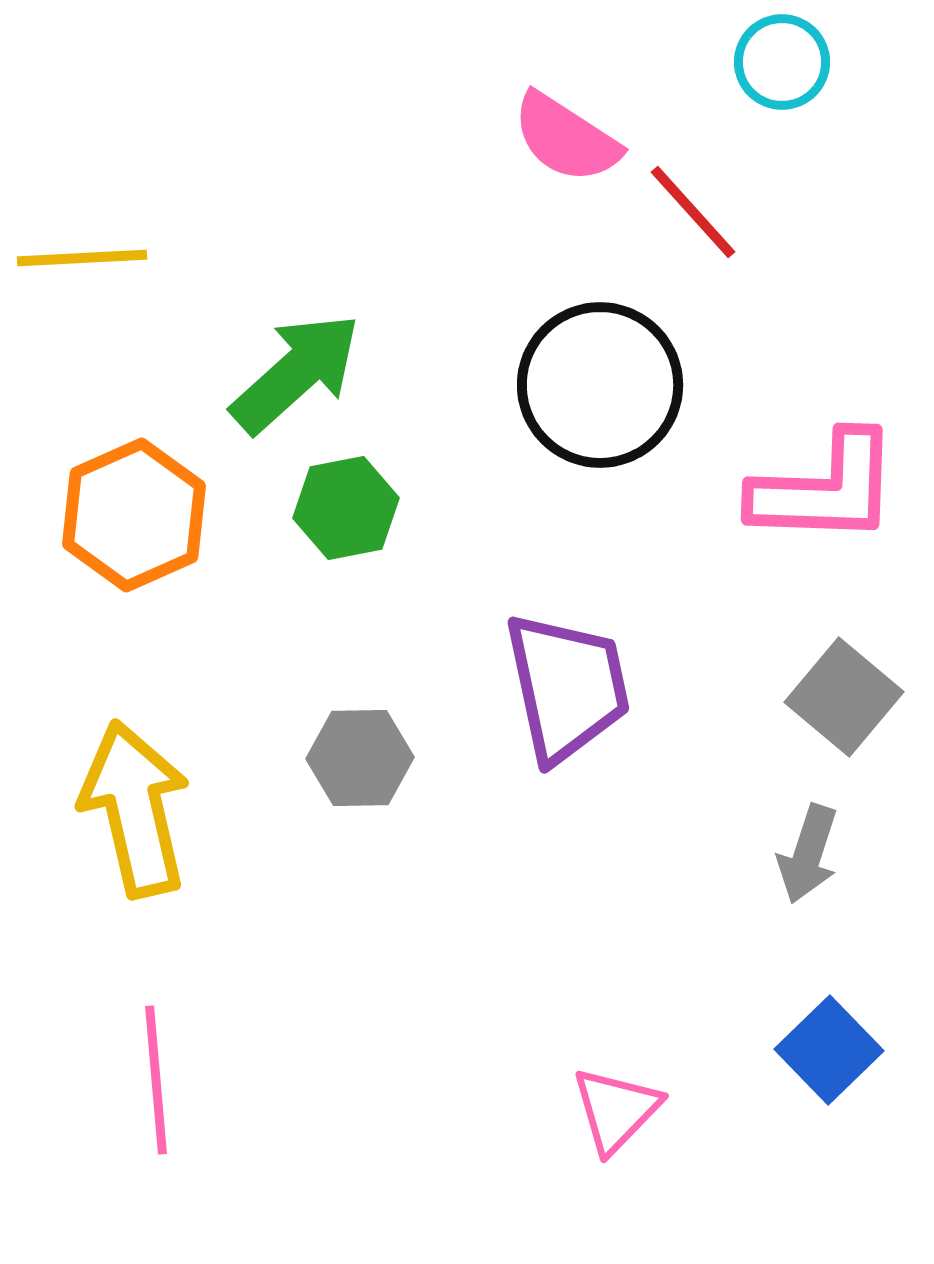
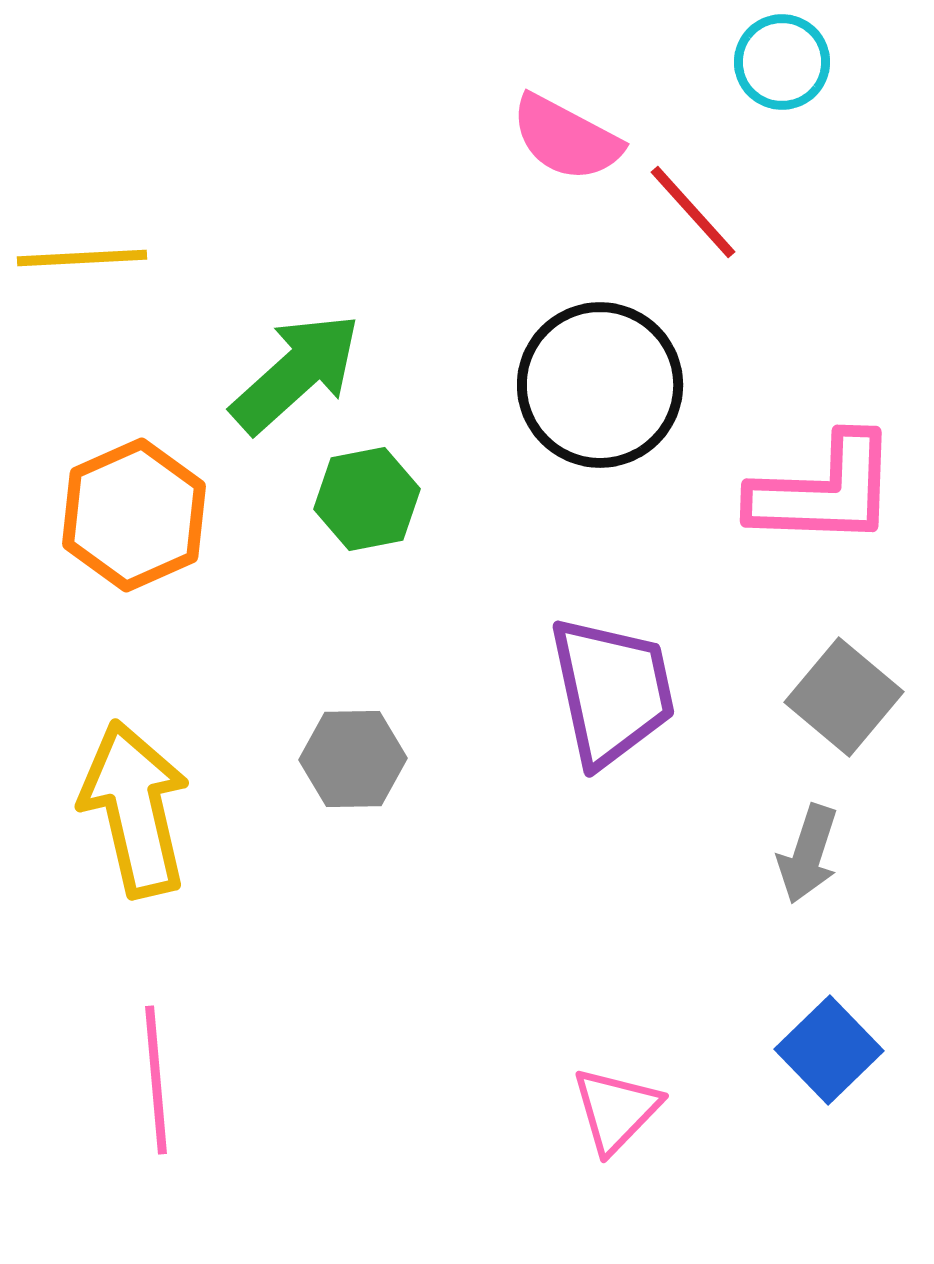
pink semicircle: rotated 5 degrees counterclockwise
pink L-shape: moved 1 px left, 2 px down
green hexagon: moved 21 px right, 9 px up
purple trapezoid: moved 45 px right, 4 px down
gray hexagon: moved 7 px left, 1 px down
